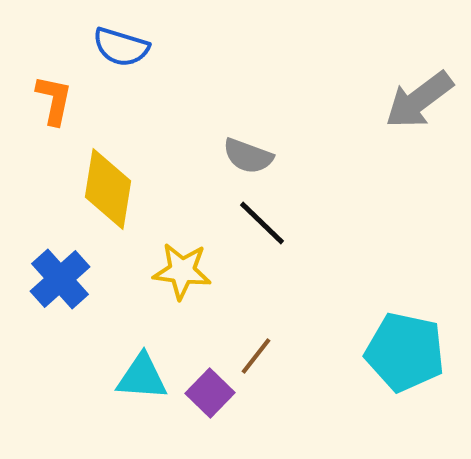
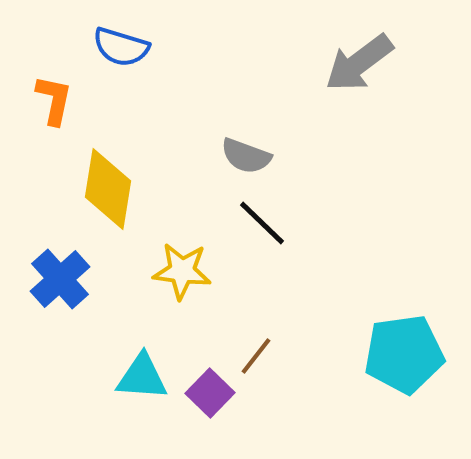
gray arrow: moved 60 px left, 37 px up
gray semicircle: moved 2 px left
cyan pentagon: moved 1 px left, 2 px down; rotated 20 degrees counterclockwise
